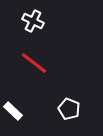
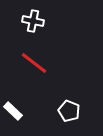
white cross: rotated 15 degrees counterclockwise
white pentagon: moved 2 px down
